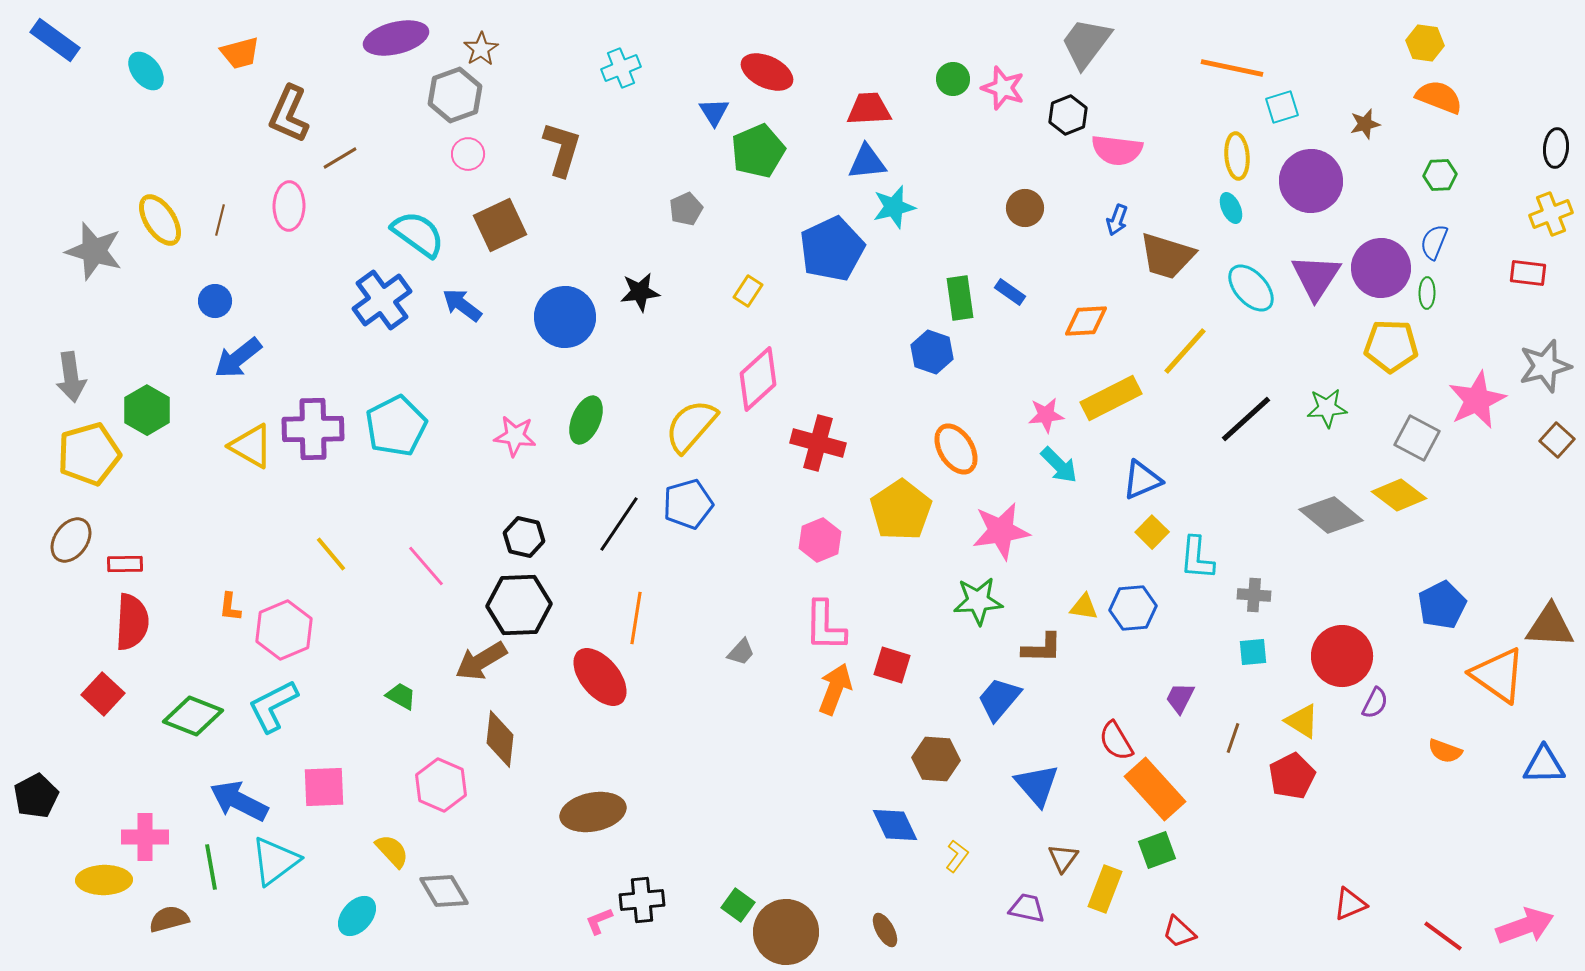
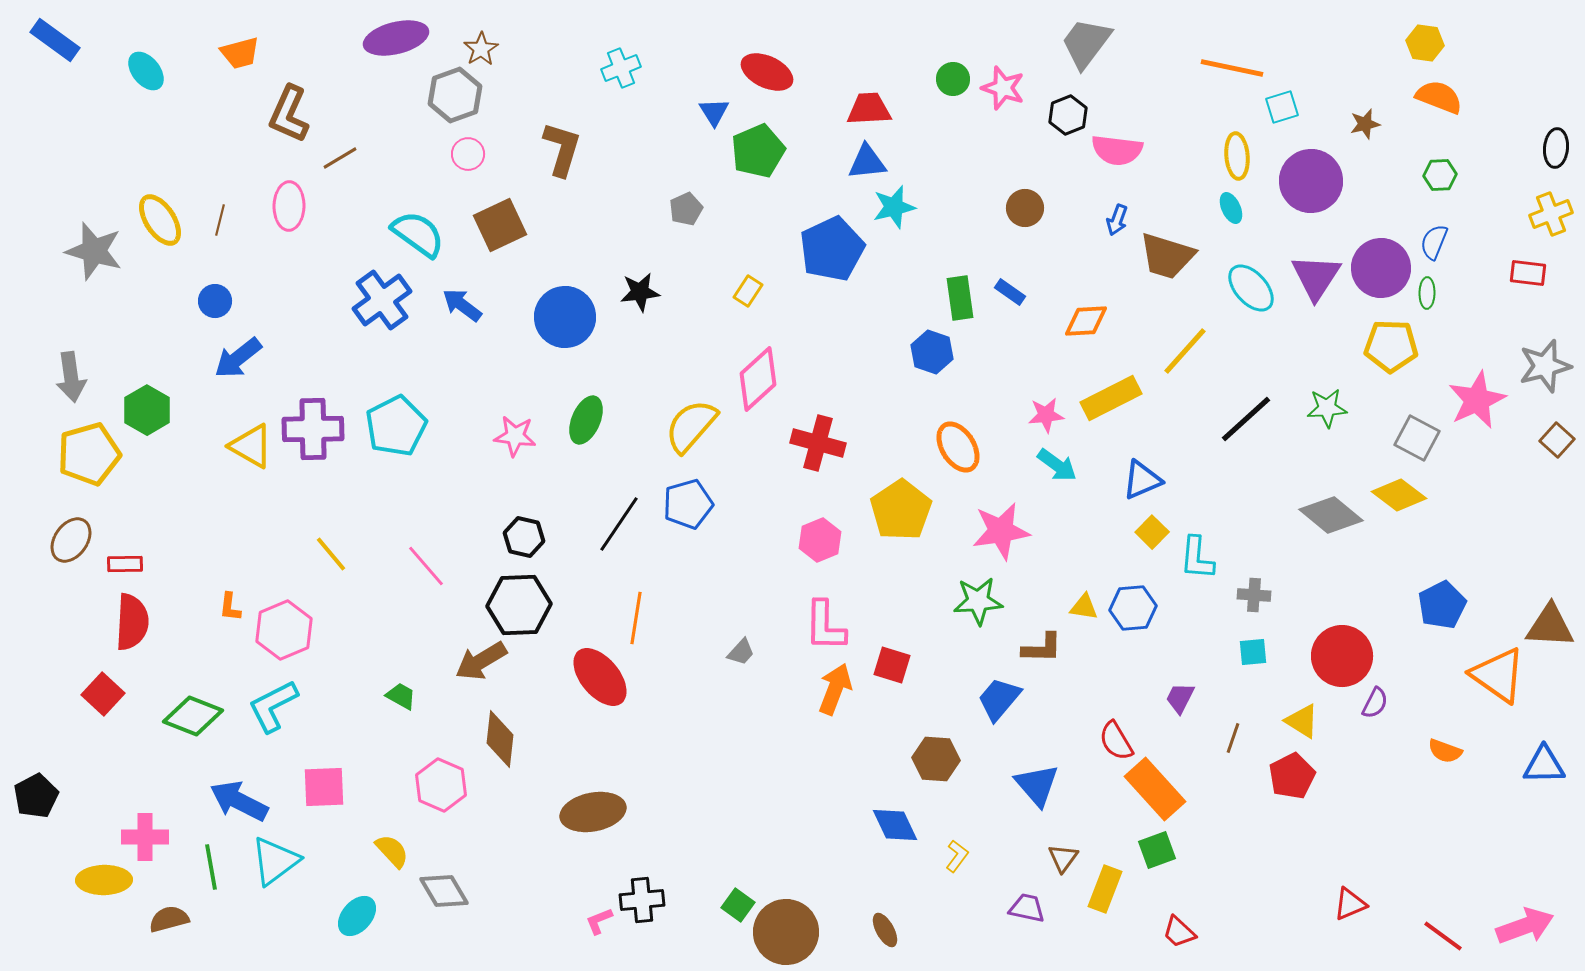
orange ellipse at (956, 449): moved 2 px right, 2 px up
cyan arrow at (1059, 465): moved 2 px left; rotated 9 degrees counterclockwise
